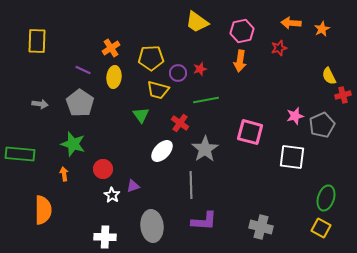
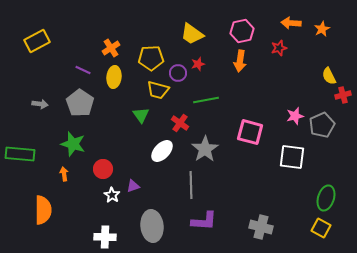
yellow trapezoid at (197, 22): moved 5 px left, 12 px down
yellow rectangle at (37, 41): rotated 60 degrees clockwise
red star at (200, 69): moved 2 px left, 5 px up
